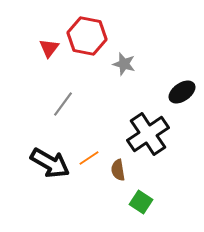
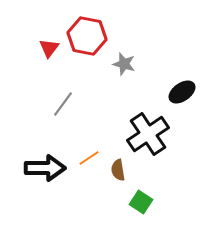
black arrow: moved 5 px left, 5 px down; rotated 30 degrees counterclockwise
